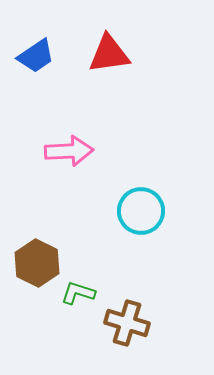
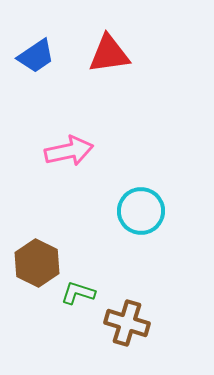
pink arrow: rotated 9 degrees counterclockwise
